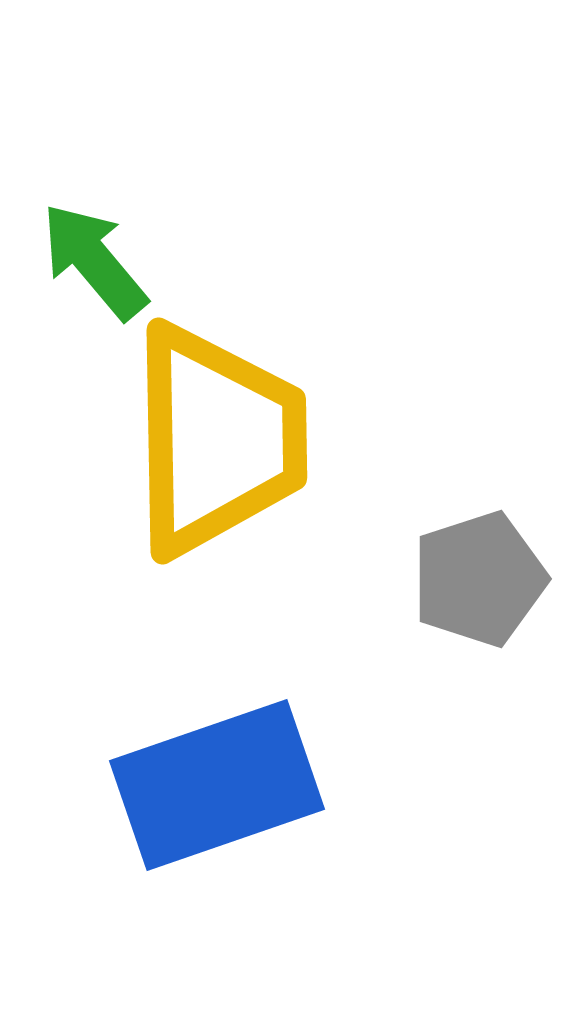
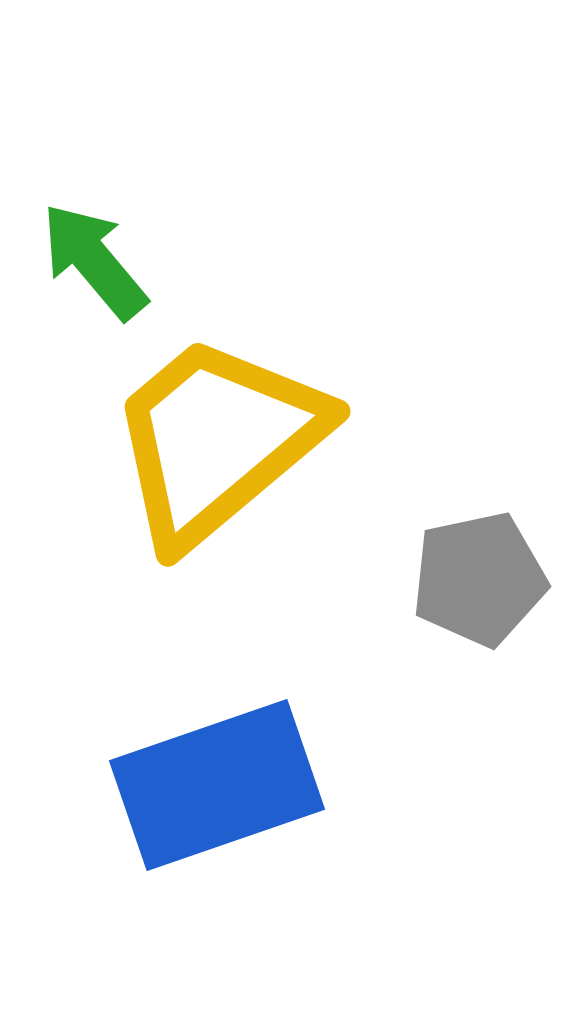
yellow trapezoid: rotated 129 degrees counterclockwise
gray pentagon: rotated 6 degrees clockwise
